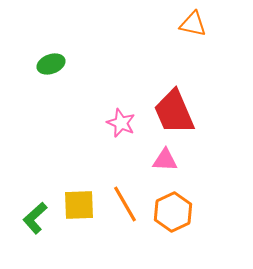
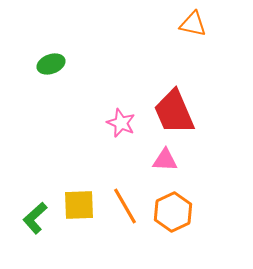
orange line: moved 2 px down
